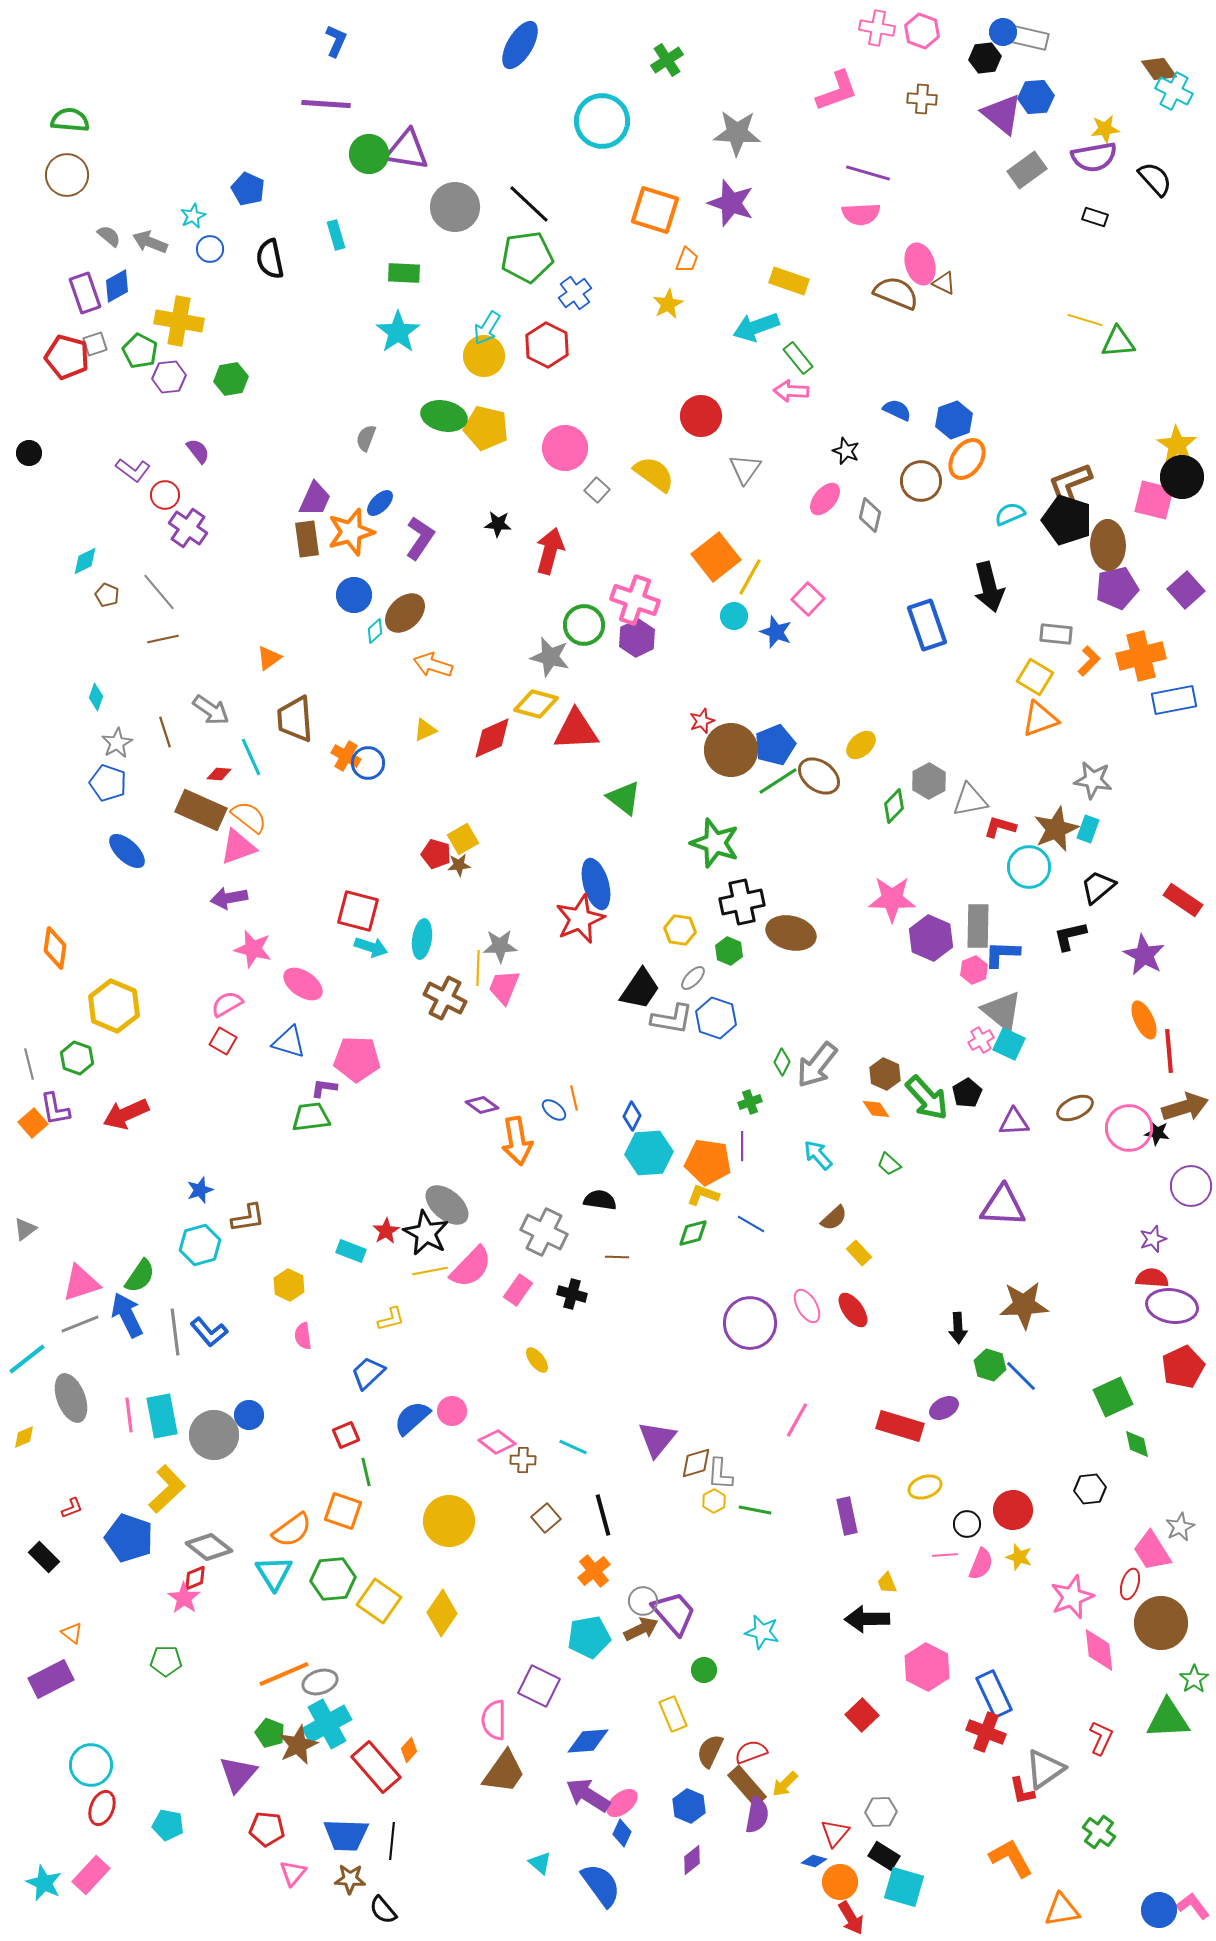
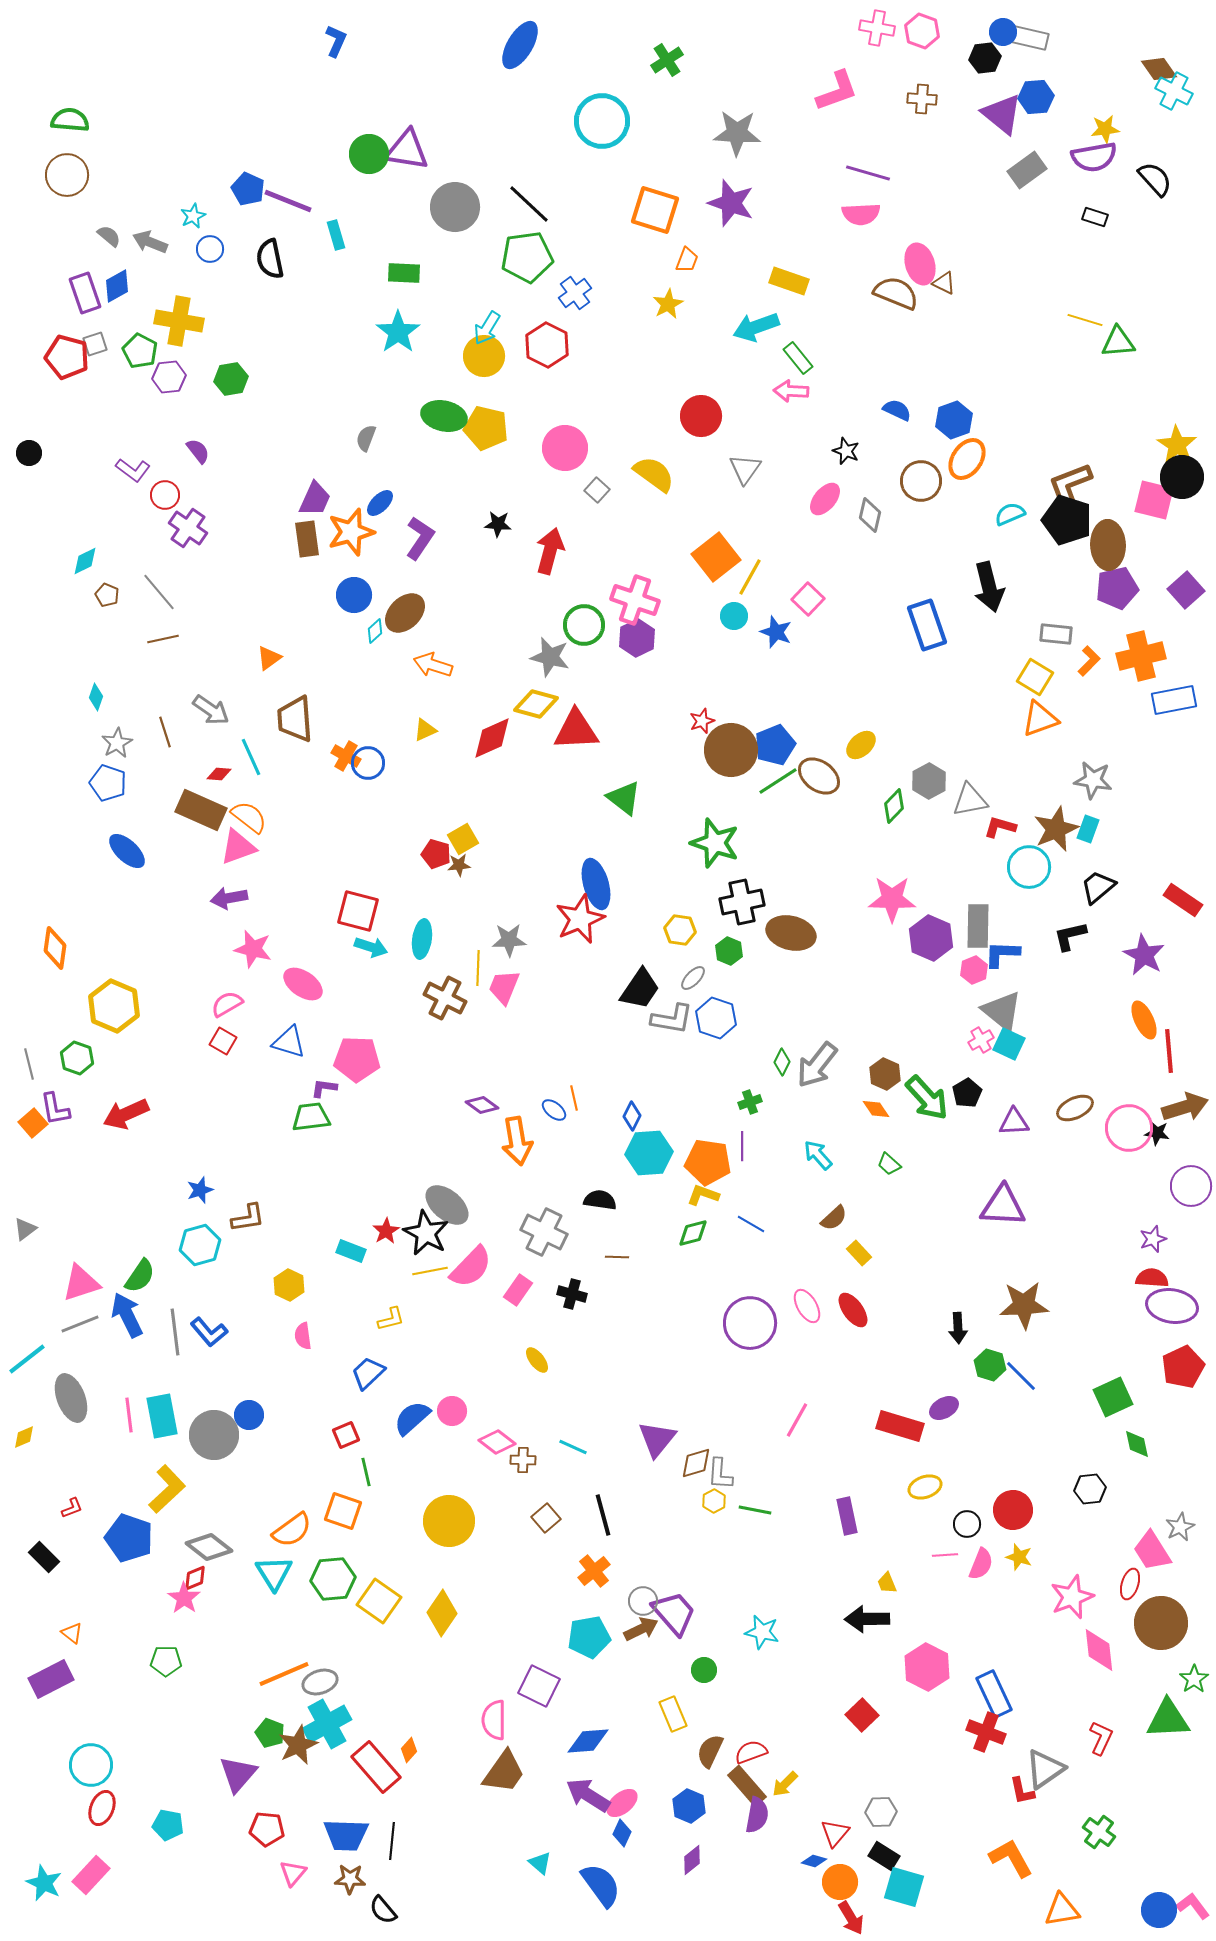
purple line at (326, 104): moved 38 px left, 97 px down; rotated 18 degrees clockwise
gray star at (500, 946): moved 9 px right, 6 px up
